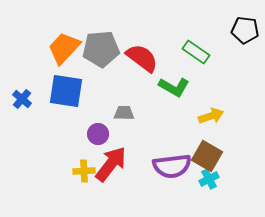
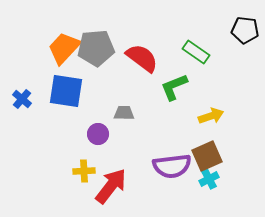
gray pentagon: moved 5 px left, 1 px up
green L-shape: rotated 128 degrees clockwise
brown square: rotated 36 degrees clockwise
red arrow: moved 22 px down
